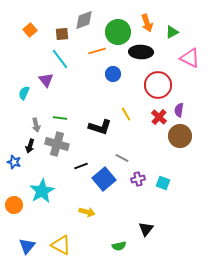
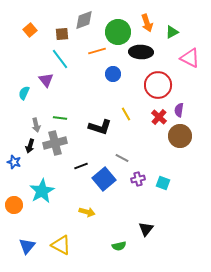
gray cross: moved 2 px left, 1 px up; rotated 30 degrees counterclockwise
